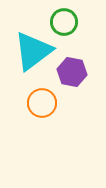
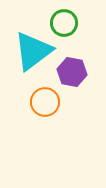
green circle: moved 1 px down
orange circle: moved 3 px right, 1 px up
